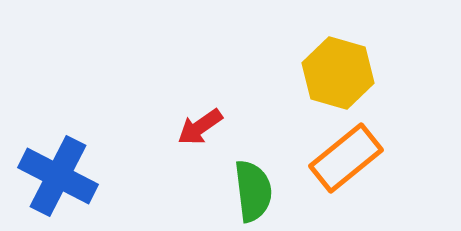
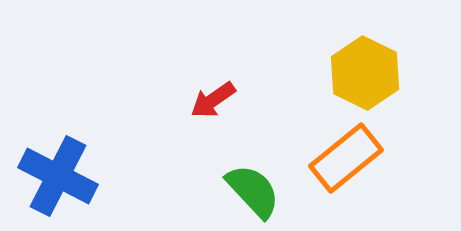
yellow hexagon: moved 27 px right; rotated 10 degrees clockwise
red arrow: moved 13 px right, 27 px up
green semicircle: rotated 36 degrees counterclockwise
